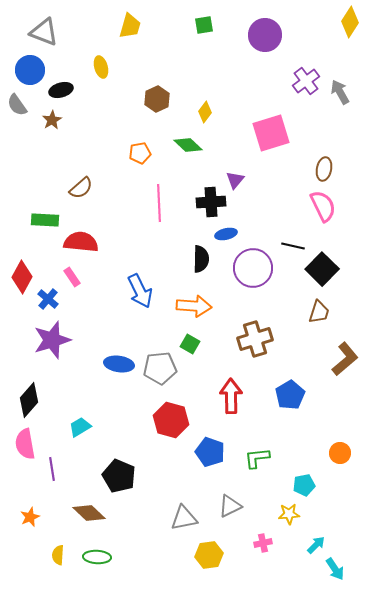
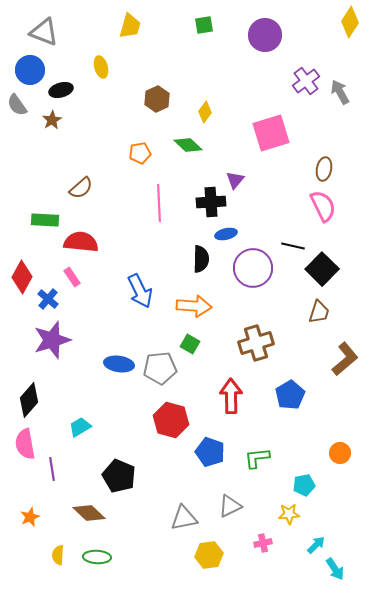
brown cross at (255, 339): moved 1 px right, 4 px down
